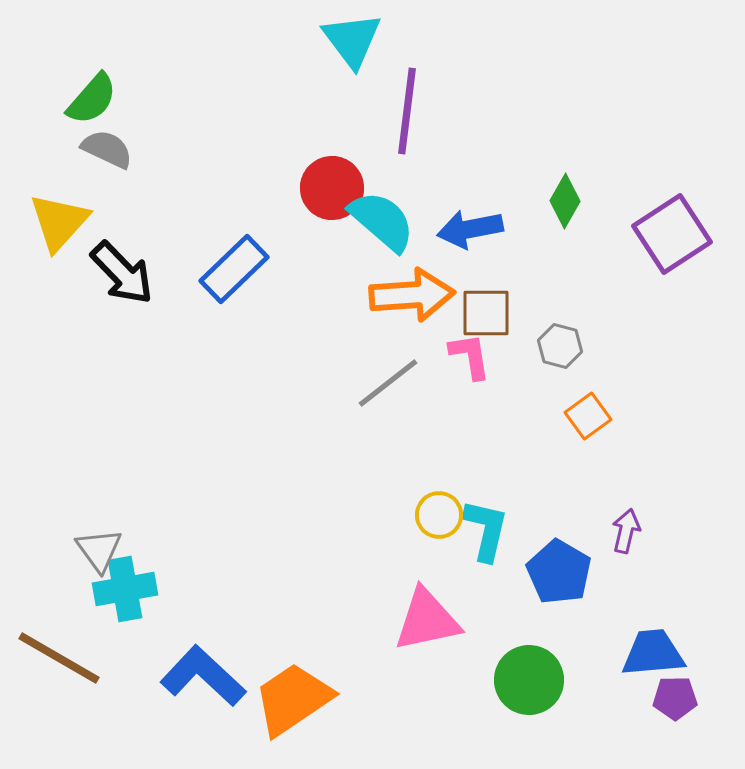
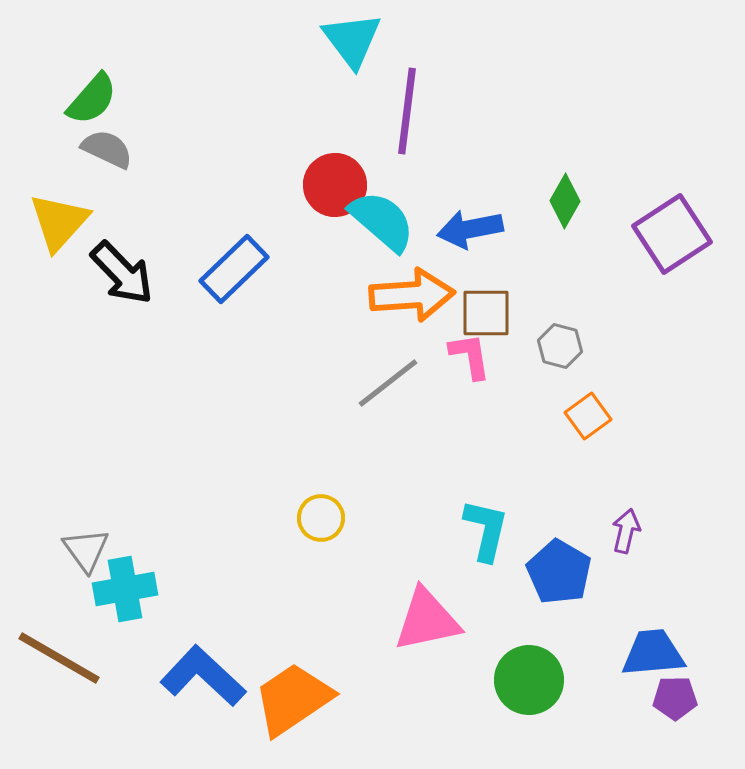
red circle: moved 3 px right, 3 px up
yellow circle: moved 118 px left, 3 px down
gray triangle: moved 13 px left
